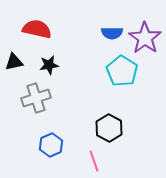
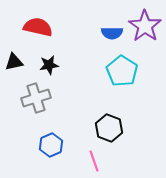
red semicircle: moved 1 px right, 2 px up
purple star: moved 12 px up
black hexagon: rotated 8 degrees counterclockwise
